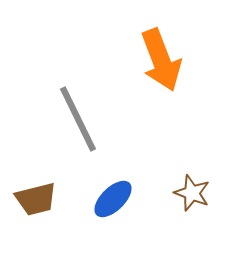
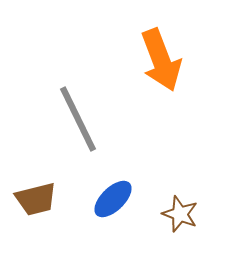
brown star: moved 12 px left, 21 px down
